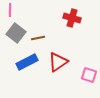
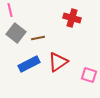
pink line: rotated 16 degrees counterclockwise
blue rectangle: moved 2 px right, 2 px down
